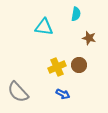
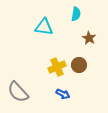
brown star: rotated 16 degrees clockwise
